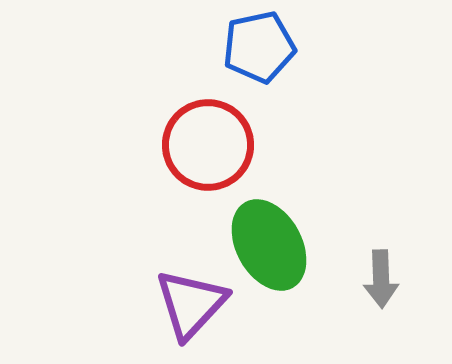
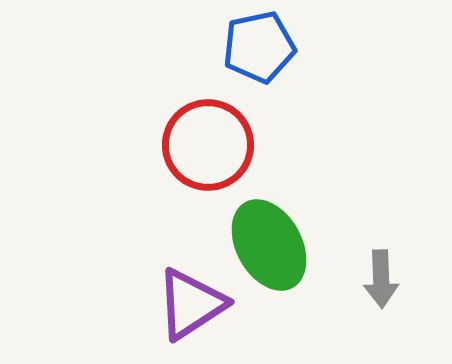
purple triangle: rotated 14 degrees clockwise
